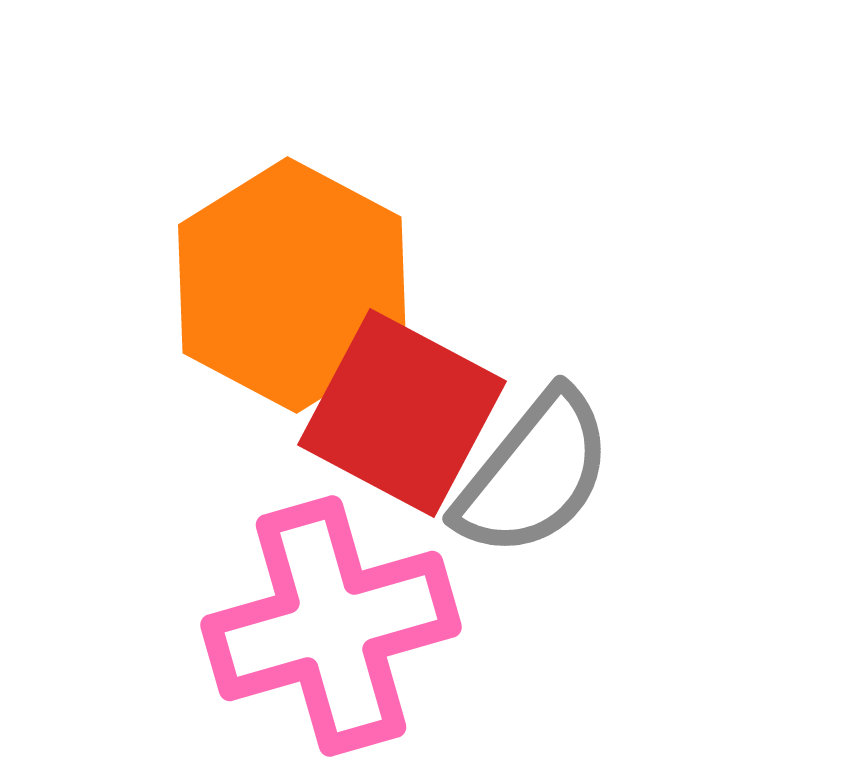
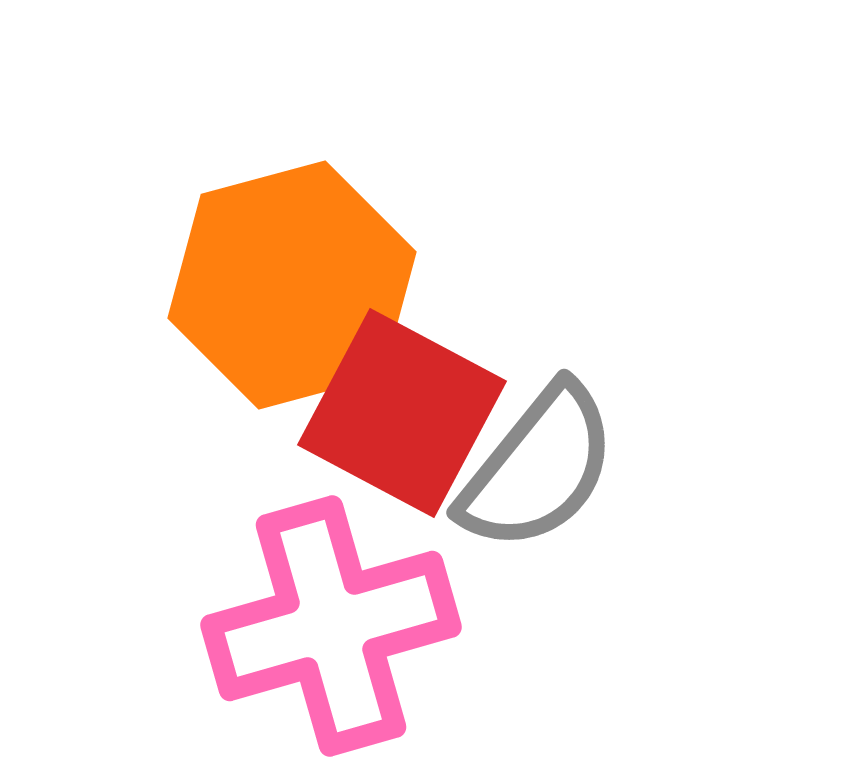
orange hexagon: rotated 17 degrees clockwise
gray semicircle: moved 4 px right, 6 px up
